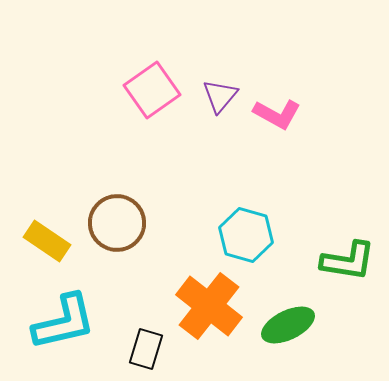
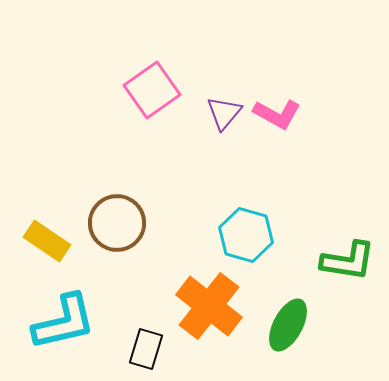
purple triangle: moved 4 px right, 17 px down
green ellipse: rotated 36 degrees counterclockwise
